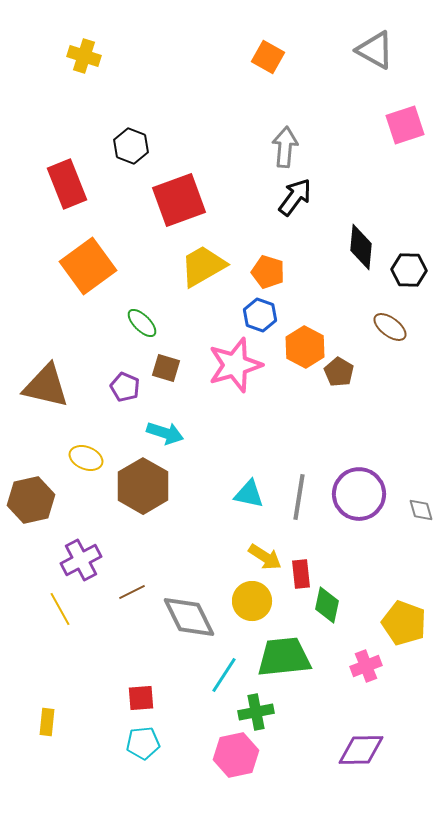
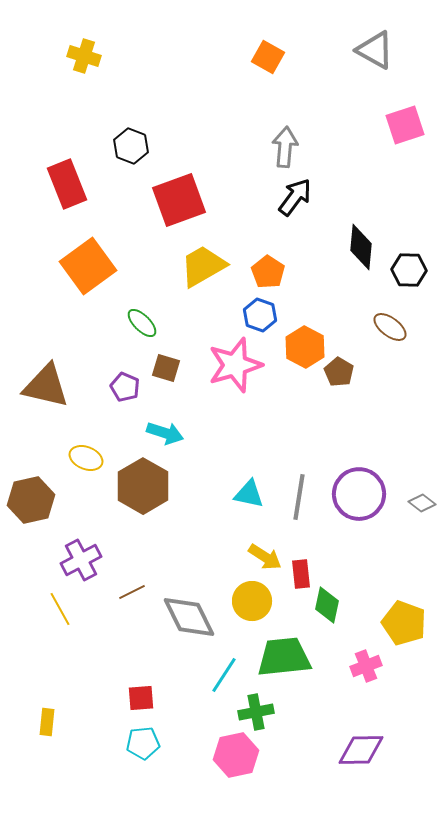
orange pentagon at (268, 272): rotated 16 degrees clockwise
gray diamond at (421, 510): moved 1 px right, 7 px up; rotated 36 degrees counterclockwise
